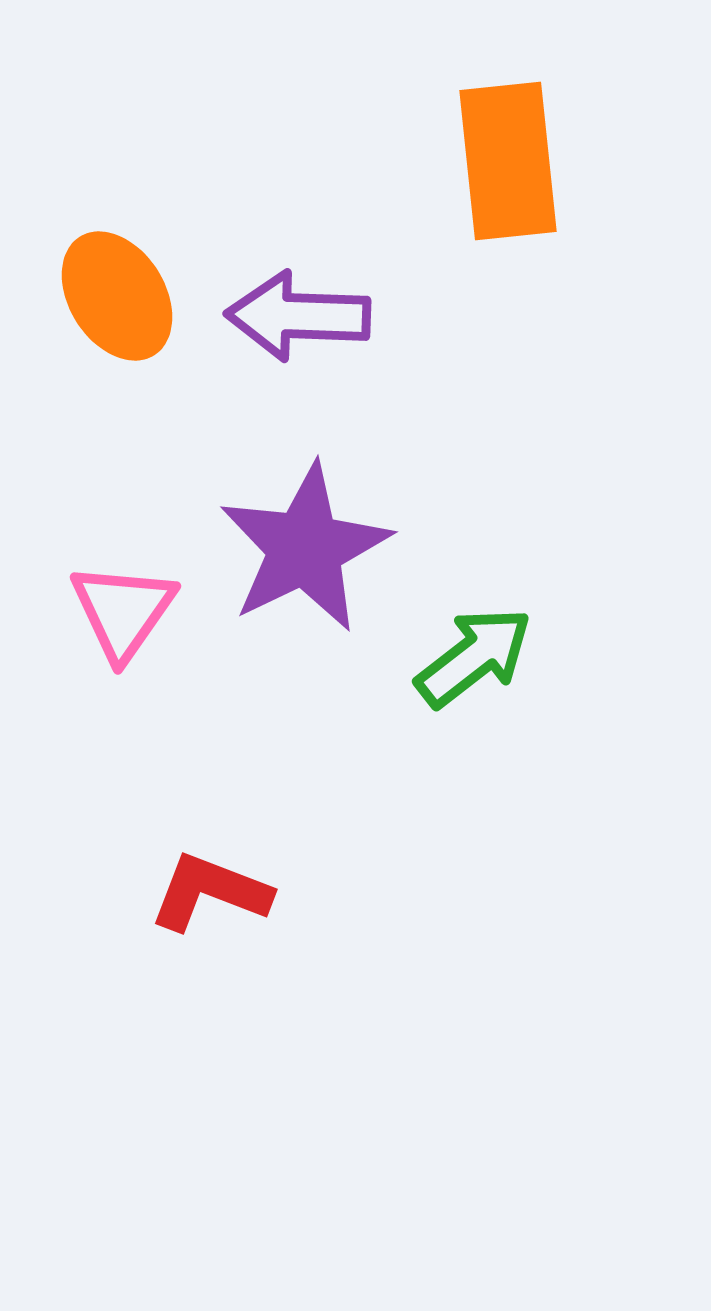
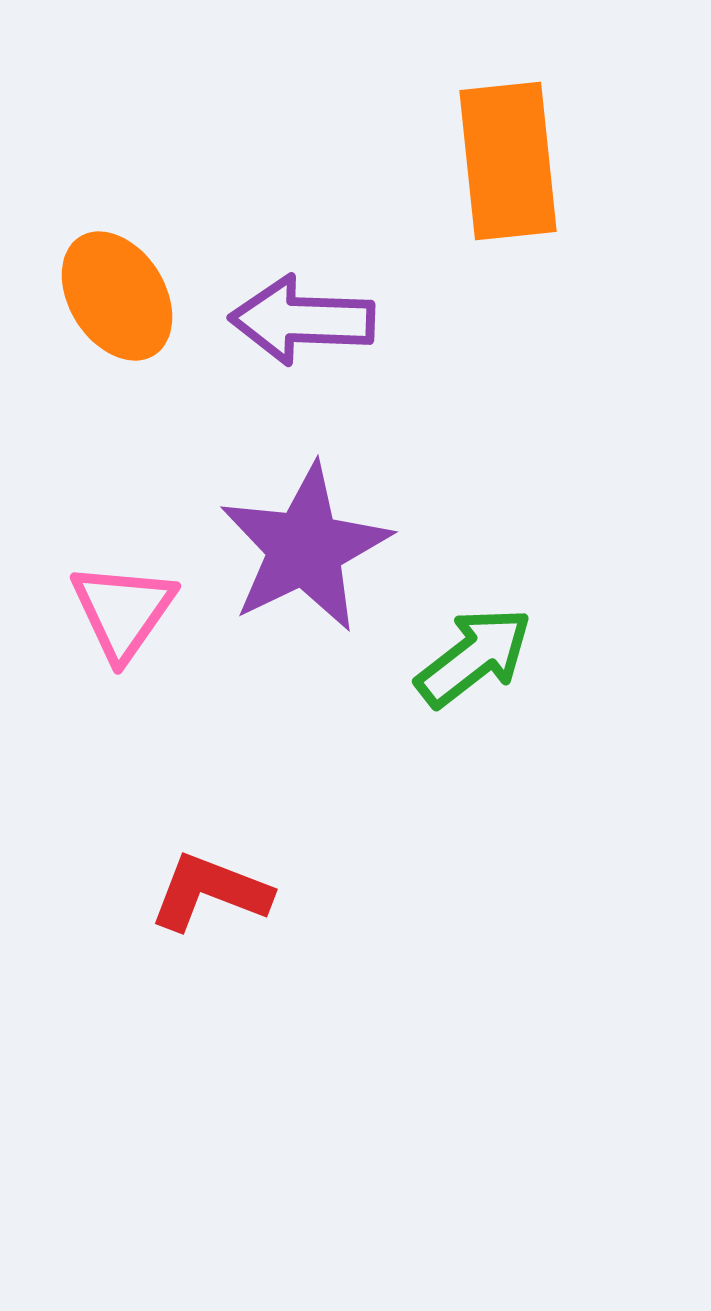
purple arrow: moved 4 px right, 4 px down
